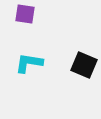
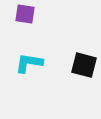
black square: rotated 8 degrees counterclockwise
